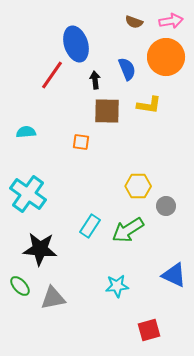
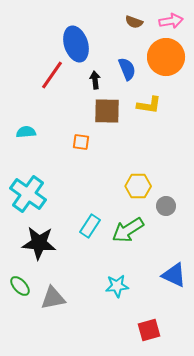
black star: moved 1 px left, 6 px up
